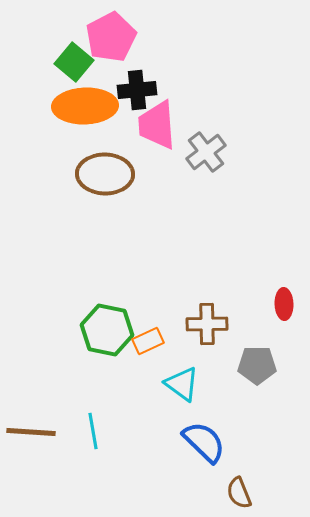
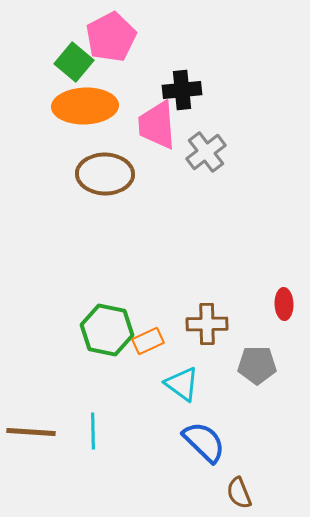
black cross: moved 45 px right
cyan line: rotated 9 degrees clockwise
